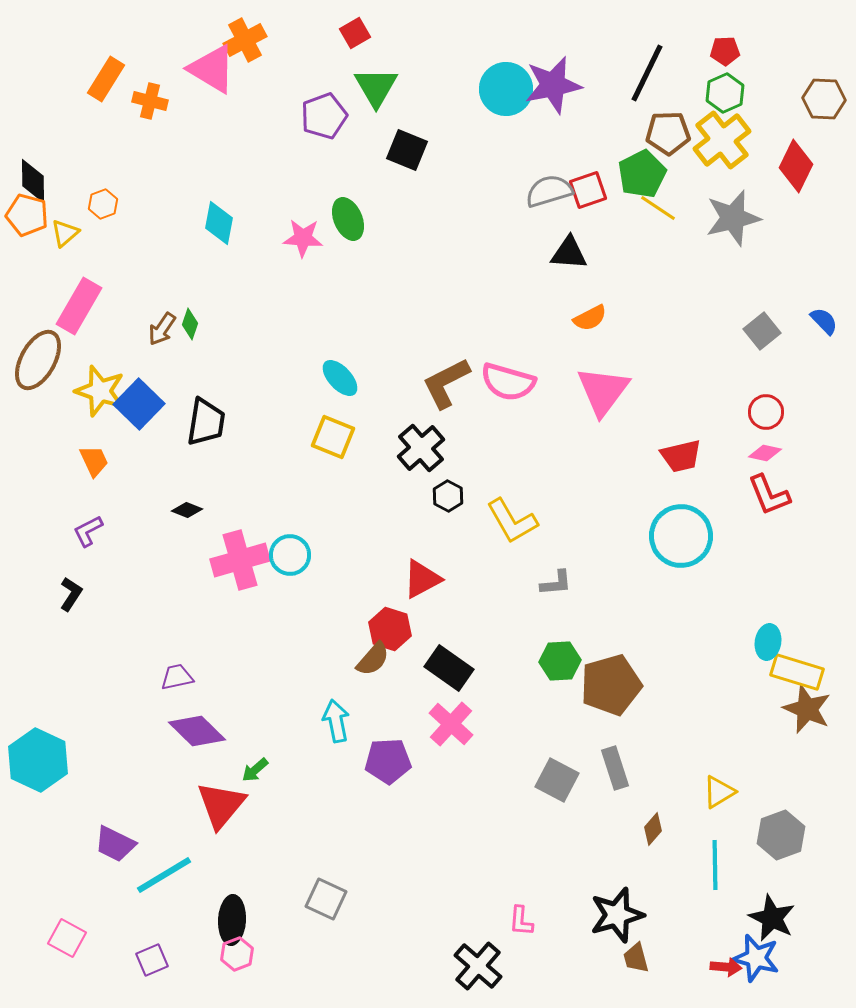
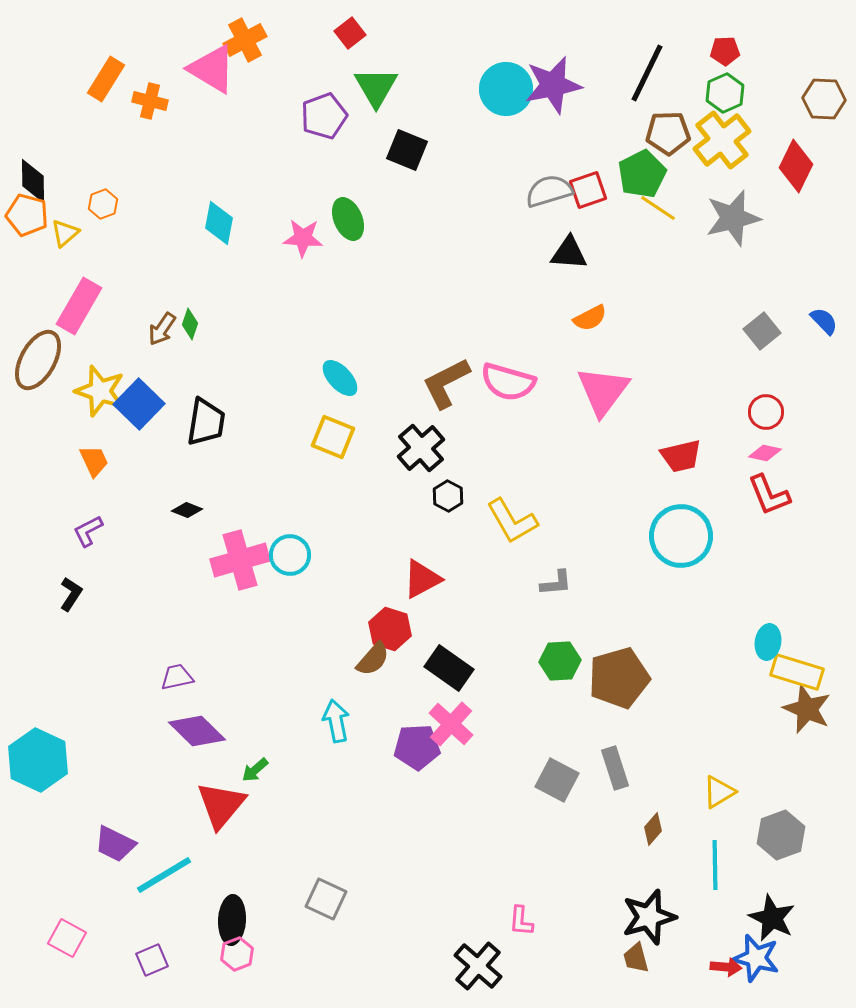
red square at (355, 33): moved 5 px left; rotated 8 degrees counterclockwise
brown pentagon at (611, 685): moved 8 px right, 7 px up
purple pentagon at (388, 761): moved 29 px right, 14 px up
black star at (617, 915): moved 32 px right, 2 px down
